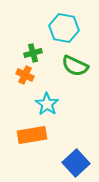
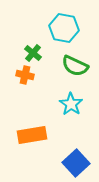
green cross: rotated 36 degrees counterclockwise
orange cross: rotated 12 degrees counterclockwise
cyan star: moved 24 px right
